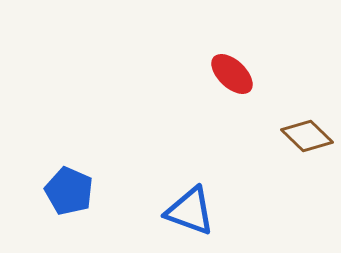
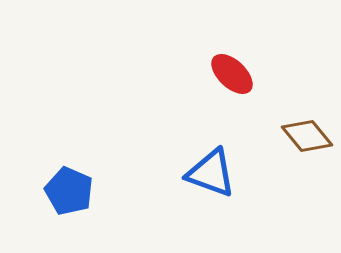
brown diamond: rotated 6 degrees clockwise
blue triangle: moved 21 px right, 38 px up
